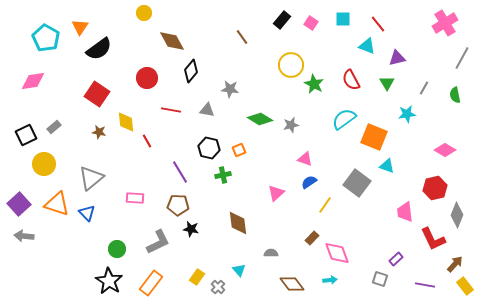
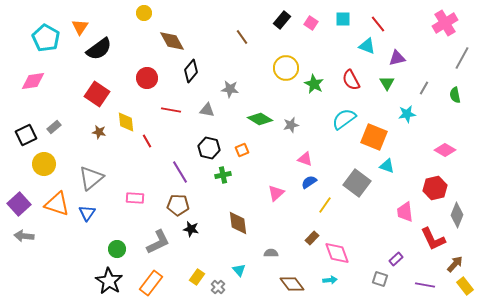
yellow circle at (291, 65): moved 5 px left, 3 px down
orange square at (239, 150): moved 3 px right
blue triangle at (87, 213): rotated 18 degrees clockwise
